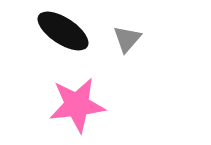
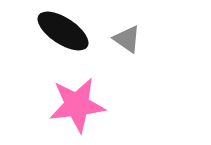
gray triangle: rotated 36 degrees counterclockwise
